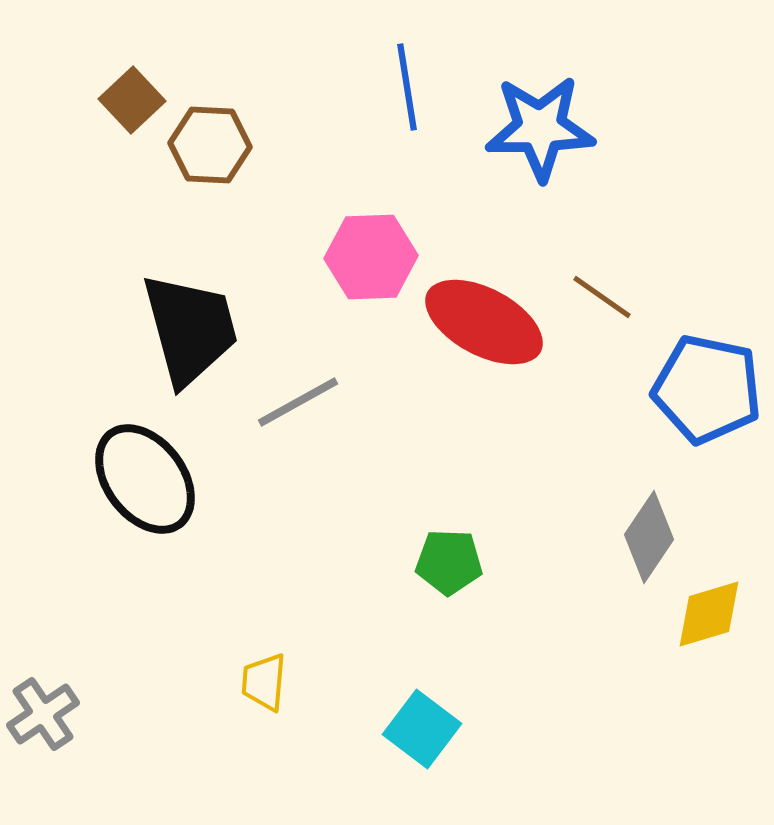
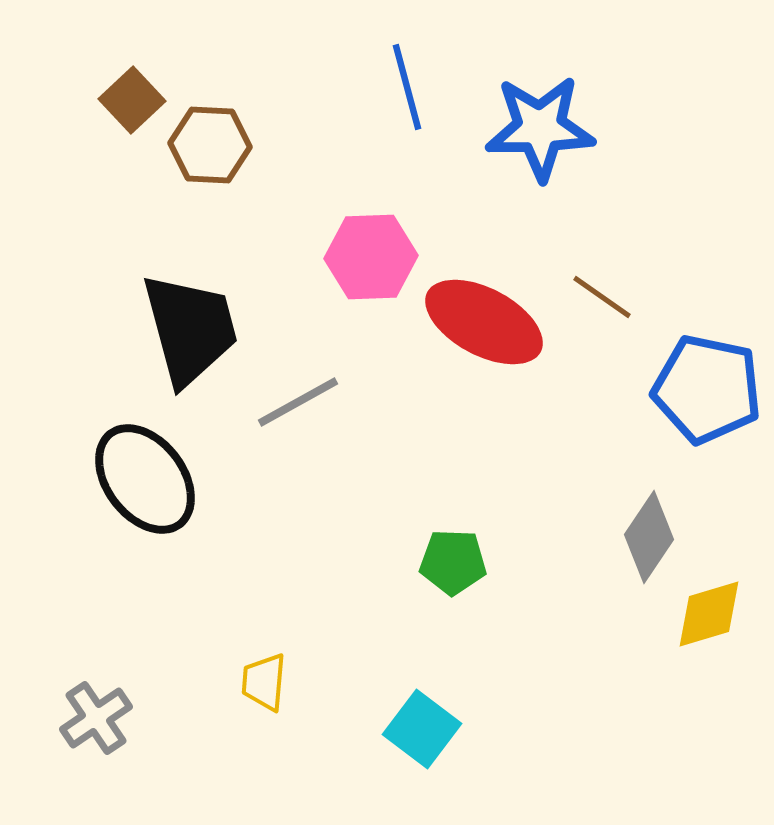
blue line: rotated 6 degrees counterclockwise
green pentagon: moved 4 px right
gray cross: moved 53 px right, 4 px down
